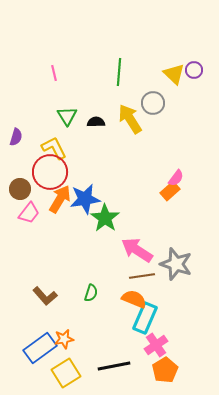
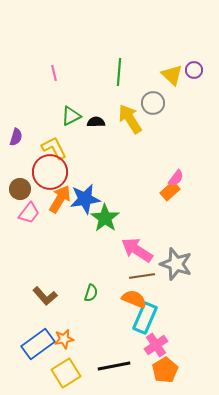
yellow triangle: moved 2 px left, 1 px down
green triangle: moved 4 px right; rotated 35 degrees clockwise
blue rectangle: moved 2 px left, 4 px up
